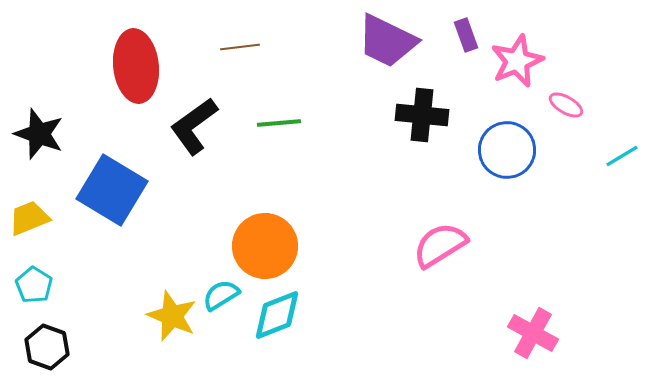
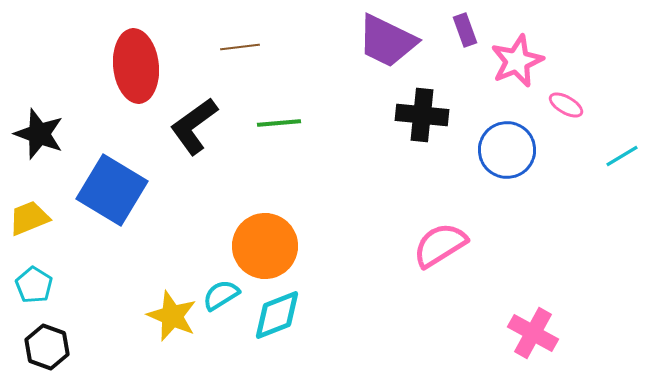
purple rectangle: moved 1 px left, 5 px up
